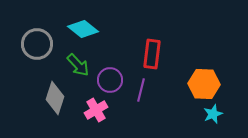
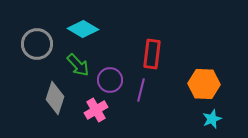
cyan diamond: rotated 8 degrees counterclockwise
cyan star: moved 1 px left, 5 px down
